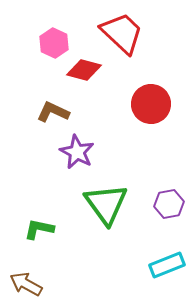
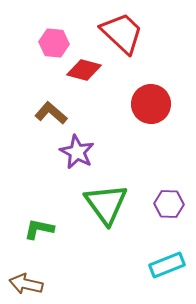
pink hexagon: rotated 20 degrees counterclockwise
brown L-shape: moved 2 px left, 1 px down; rotated 16 degrees clockwise
purple hexagon: rotated 12 degrees clockwise
brown arrow: rotated 16 degrees counterclockwise
